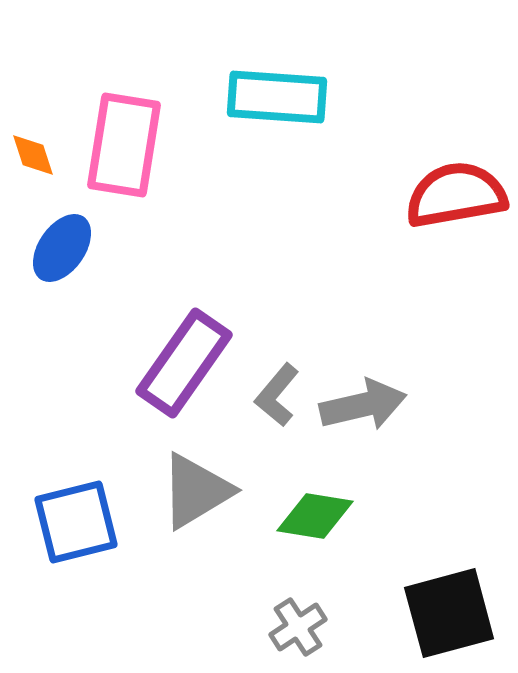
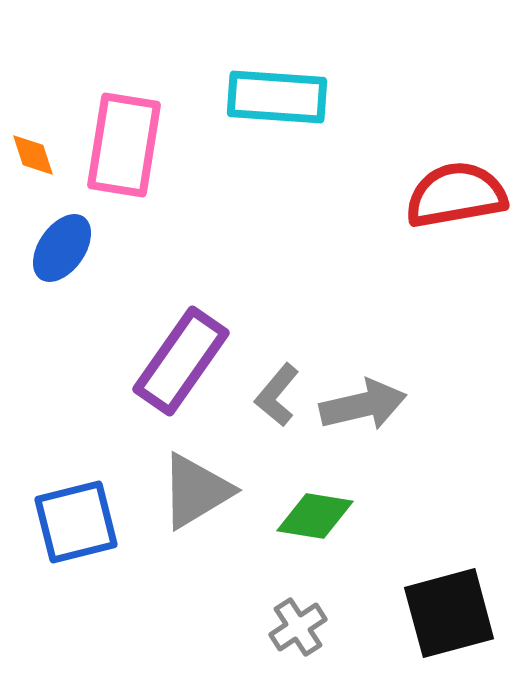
purple rectangle: moved 3 px left, 2 px up
